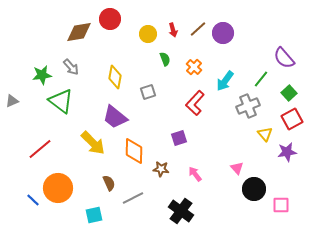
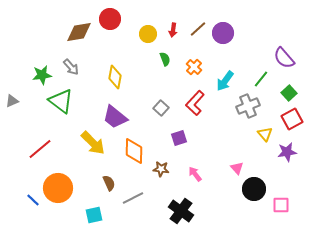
red arrow: rotated 24 degrees clockwise
gray square: moved 13 px right, 16 px down; rotated 28 degrees counterclockwise
